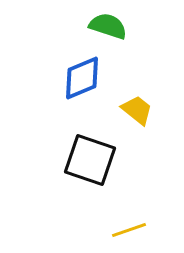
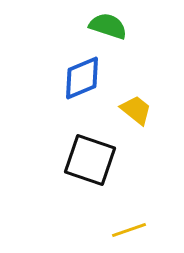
yellow trapezoid: moved 1 px left
